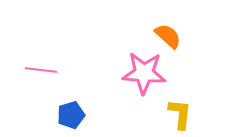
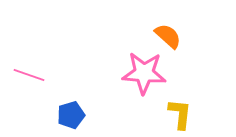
pink line: moved 12 px left, 5 px down; rotated 12 degrees clockwise
